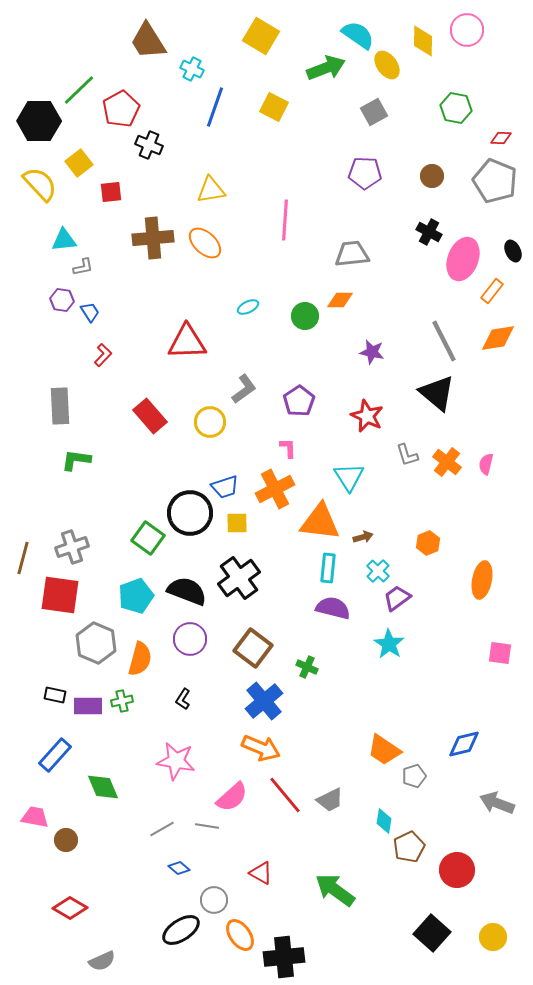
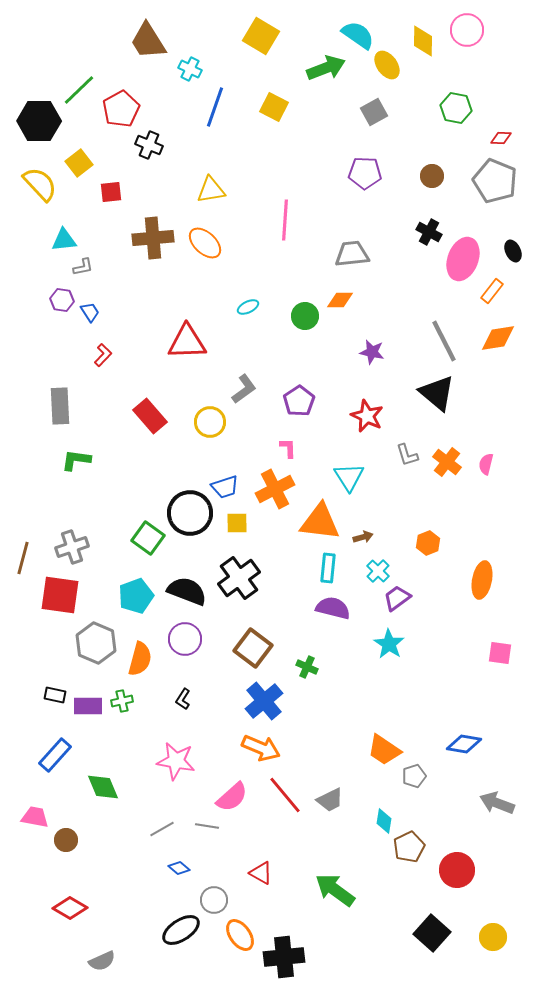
cyan cross at (192, 69): moved 2 px left
purple circle at (190, 639): moved 5 px left
blue diamond at (464, 744): rotated 24 degrees clockwise
